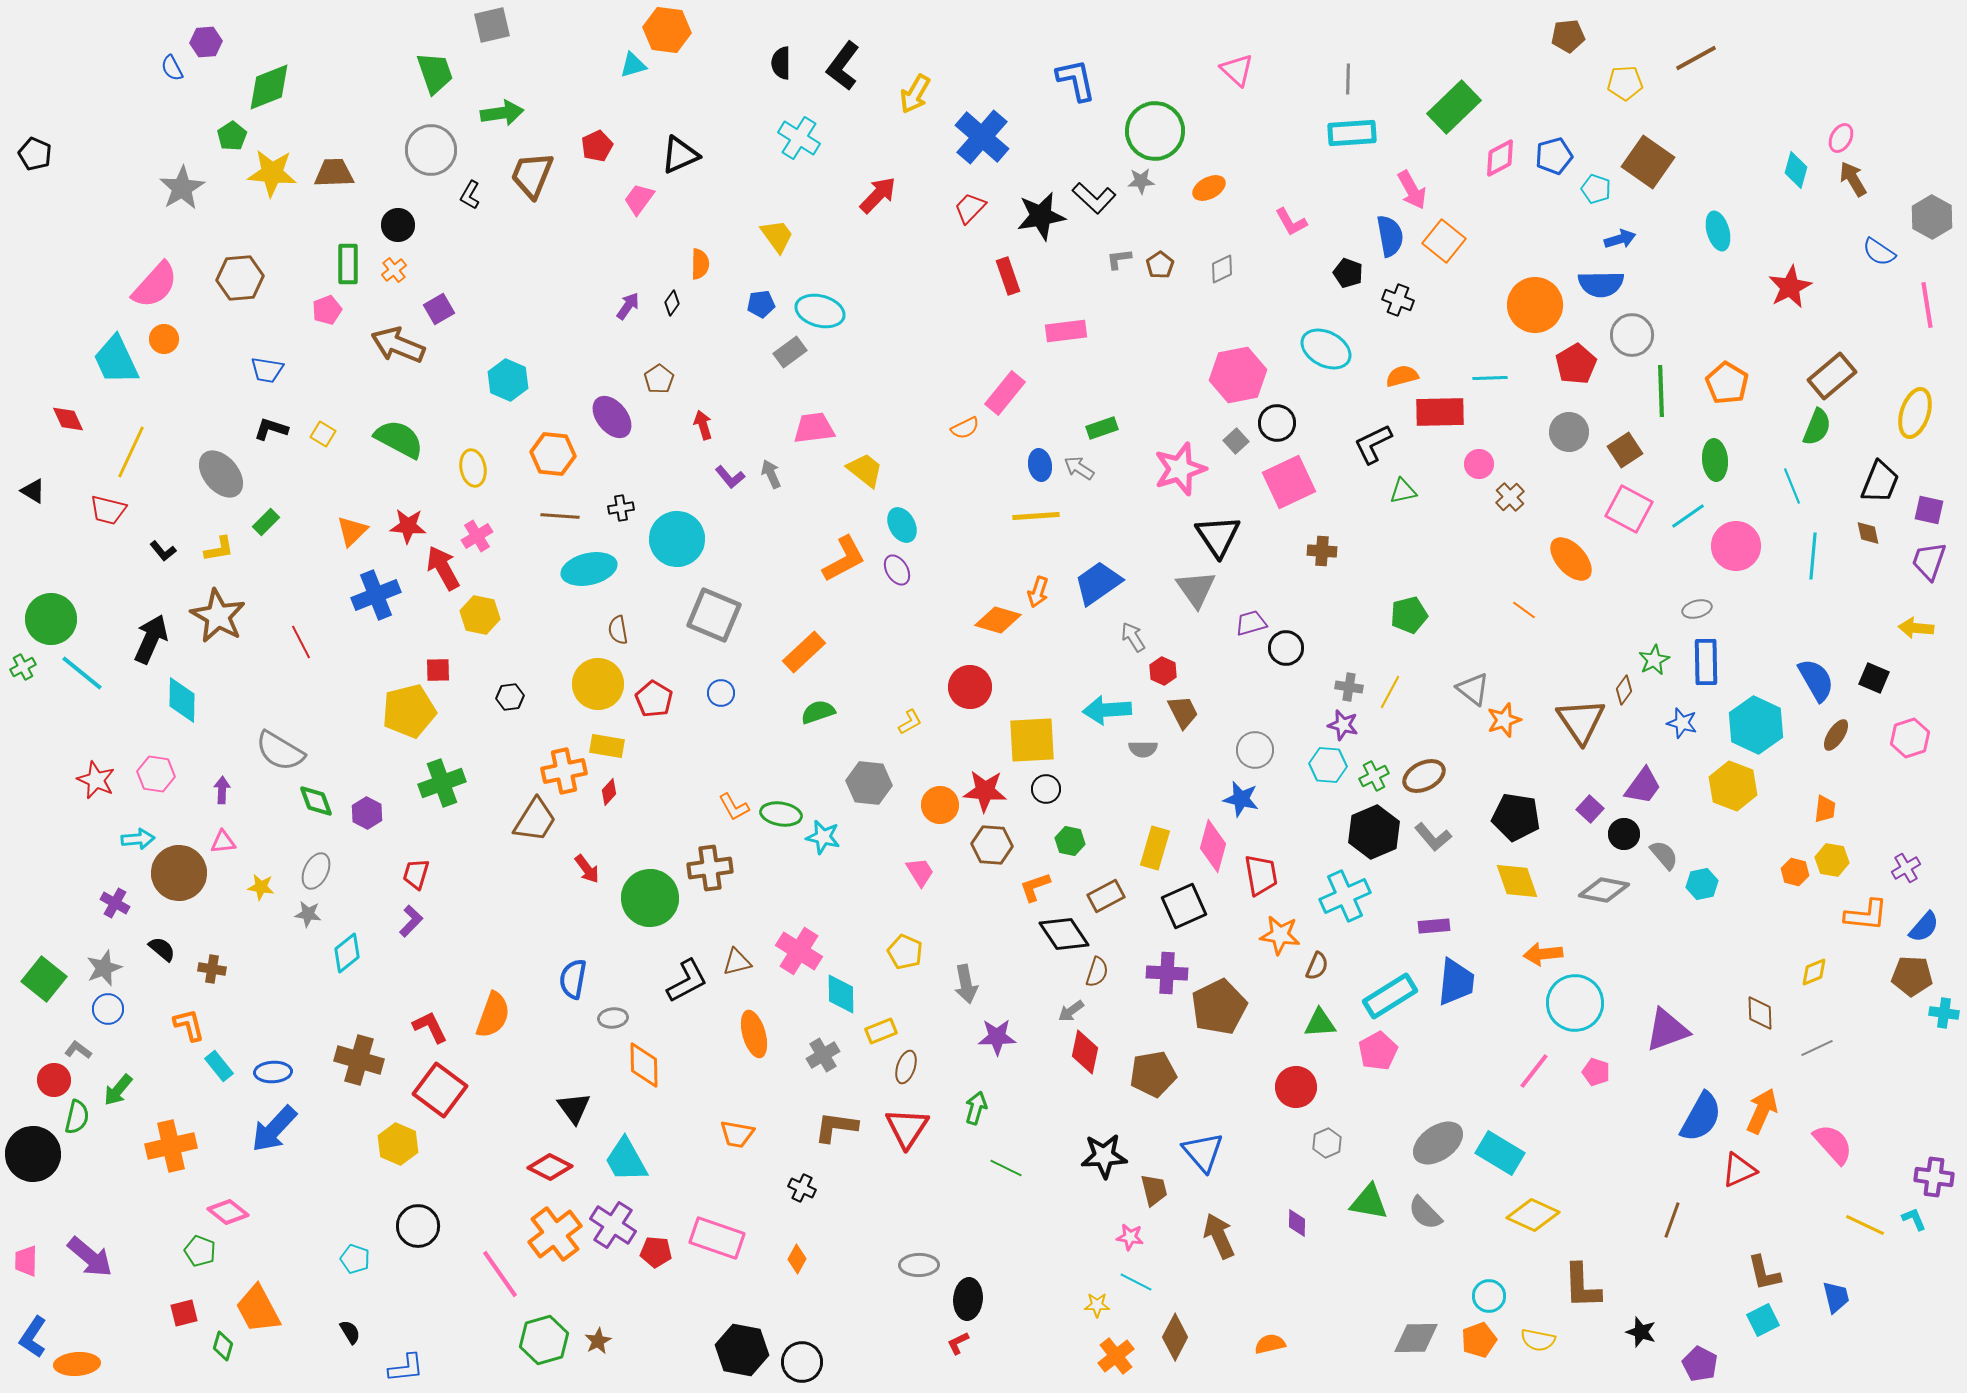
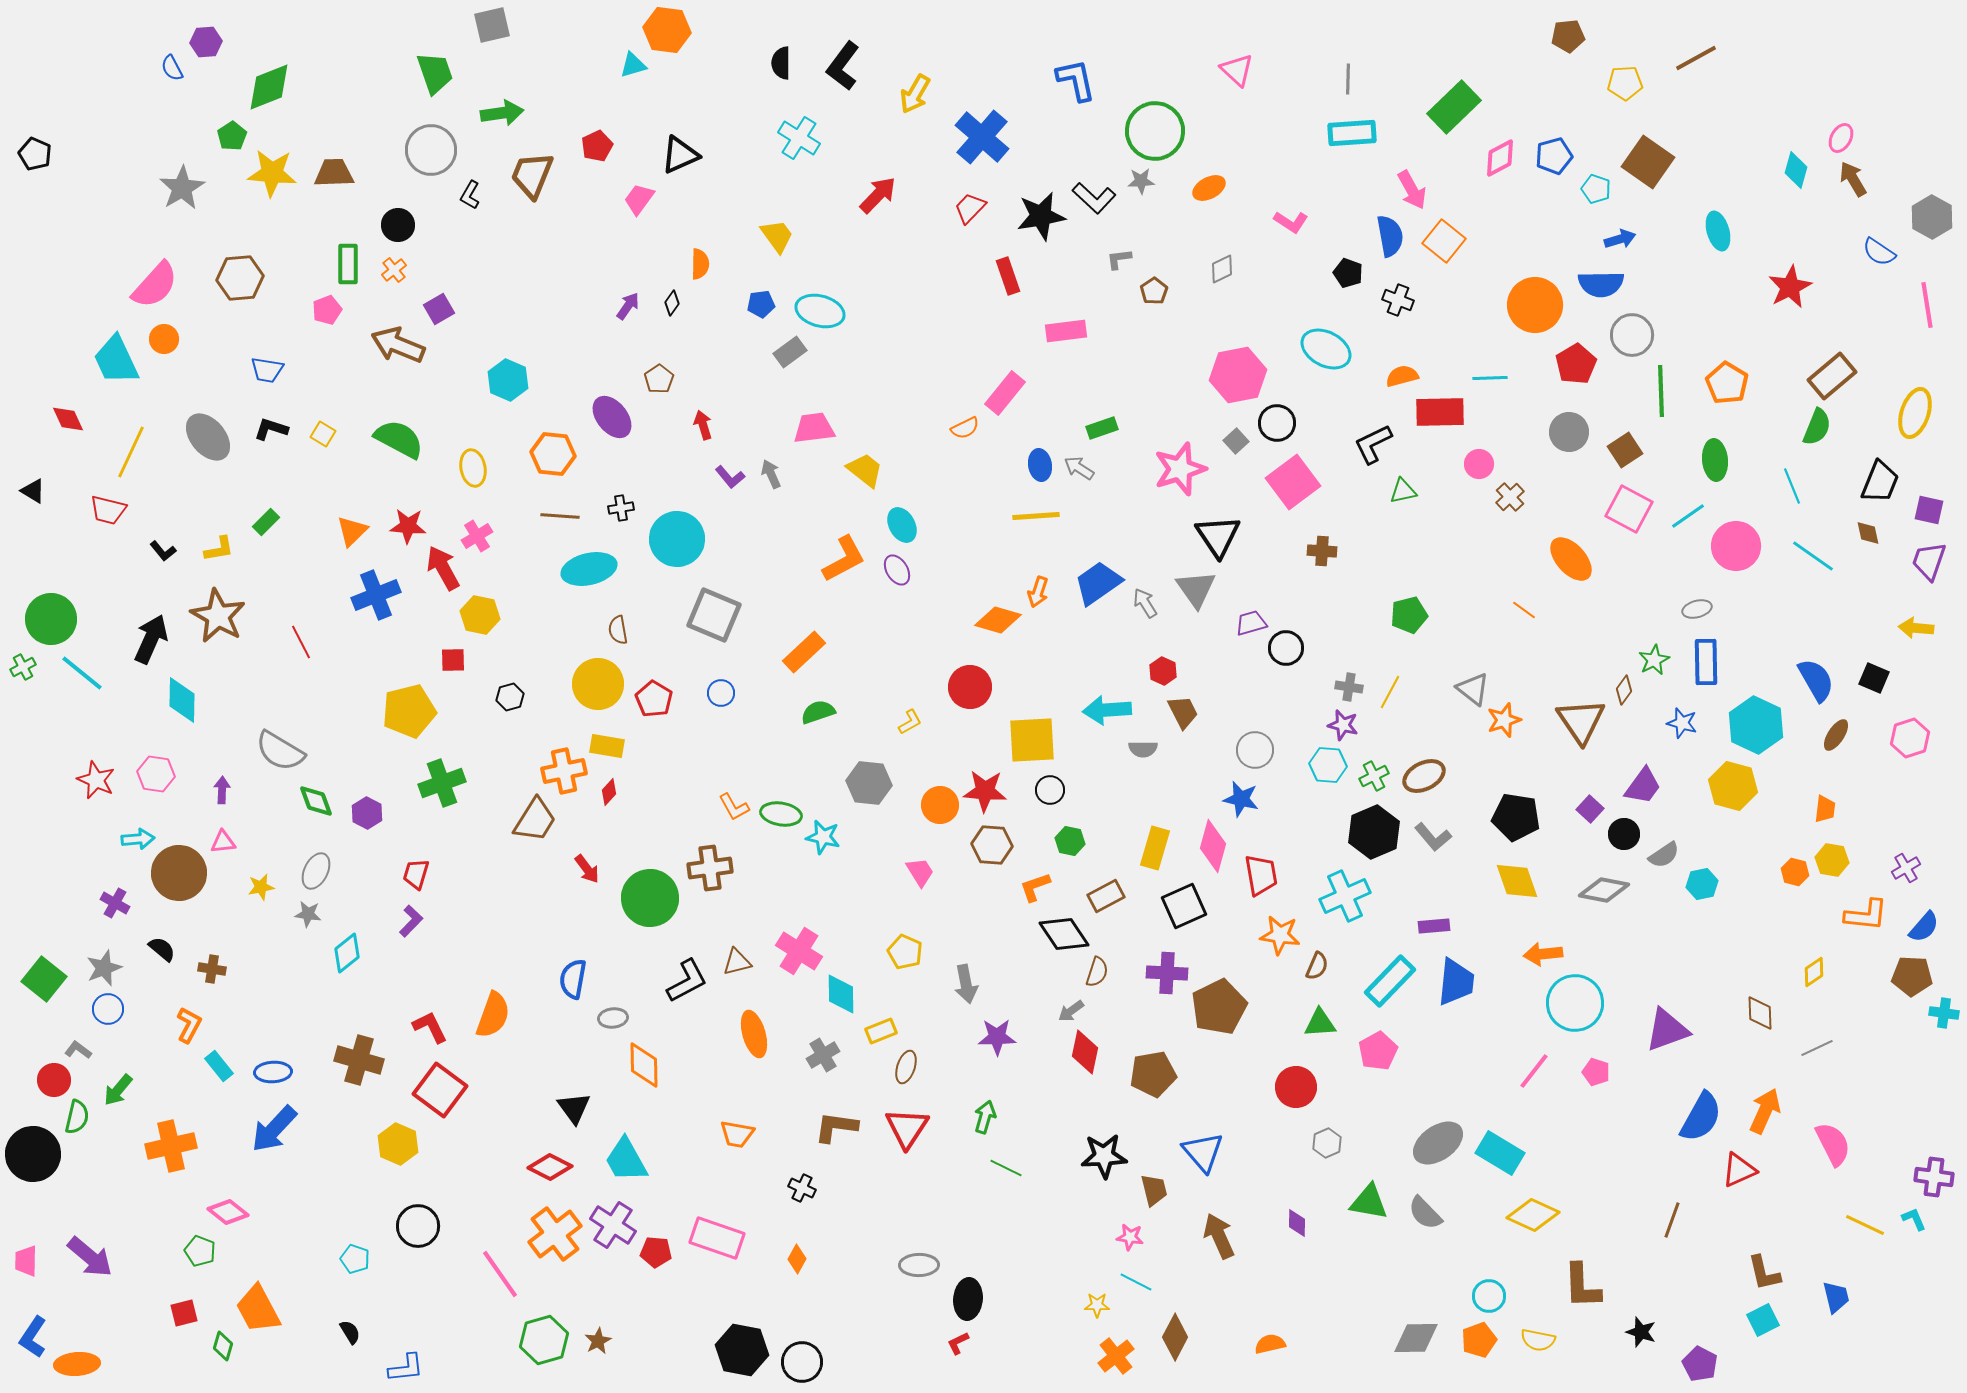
pink L-shape at (1291, 222): rotated 28 degrees counterclockwise
brown pentagon at (1160, 265): moved 6 px left, 26 px down
gray ellipse at (221, 474): moved 13 px left, 37 px up
pink square at (1289, 482): moved 4 px right; rotated 12 degrees counterclockwise
cyan line at (1813, 556): rotated 60 degrees counterclockwise
gray arrow at (1133, 637): moved 12 px right, 34 px up
red square at (438, 670): moved 15 px right, 10 px up
black hexagon at (510, 697): rotated 8 degrees counterclockwise
yellow hexagon at (1733, 786): rotated 6 degrees counterclockwise
black circle at (1046, 789): moved 4 px right, 1 px down
gray semicircle at (1664, 855): rotated 96 degrees clockwise
yellow star at (261, 887): rotated 20 degrees counterclockwise
yellow diamond at (1814, 972): rotated 12 degrees counterclockwise
cyan rectangle at (1390, 996): moved 15 px up; rotated 14 degrees counterclockwise
orange L-shape at (189, 1025): rotated 42 degrees clockwise
green arrow at (976, 1108): moved 9 px right, 9 px down
orange arrow at (1762, 1111): moved 3 px right
pink semicircle at (1833, 1144): rotated 15 degrees clockwise
